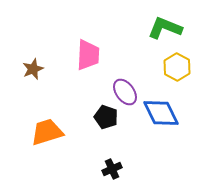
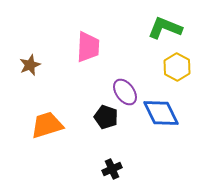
pink trapezoid: moved 8 px up
brown star: moved 3 px left, 4 px up
orange trapezoid: moved 7 px up
